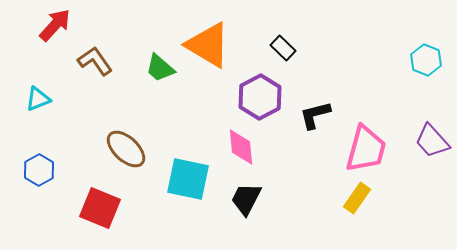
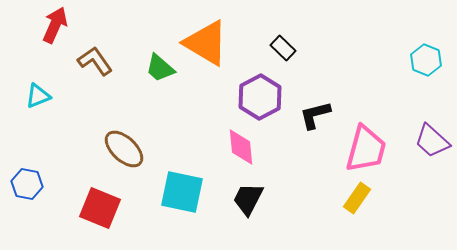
red arrow: rotated 18 degrees counterclockwise
orange triangle: moved 2 px left, 2 px up
cyan triangle: moved 3 px up
purple trapezoid: rotated 6 degrees counterclockwise
brown ellipse: moved 2 px left
blue hexagon: moved 12 px left, 14 px down; rotated 20 degrees counterclockwise
cyan square: moved 6 px left, 13 px down
black trapezoid: moved 2 px right
